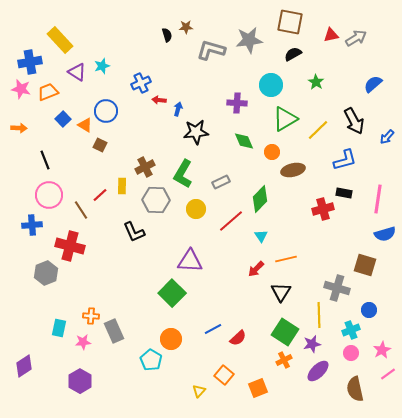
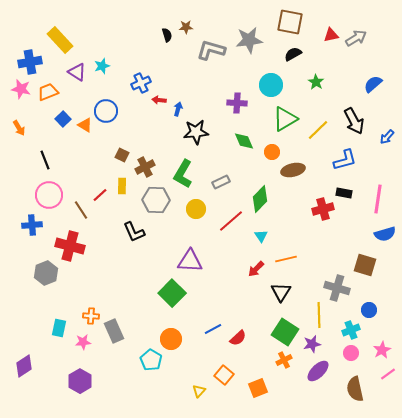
orange arrow at (19, 128): rotated 56 degrees clockwise
brown square at (100, 145): moved 22 px right, 10 px down
